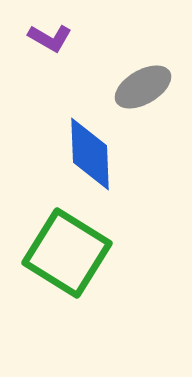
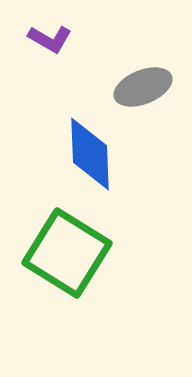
purple L-shape: moved 1 px down
gray ellipse: rotated 8 degrees clockwise
